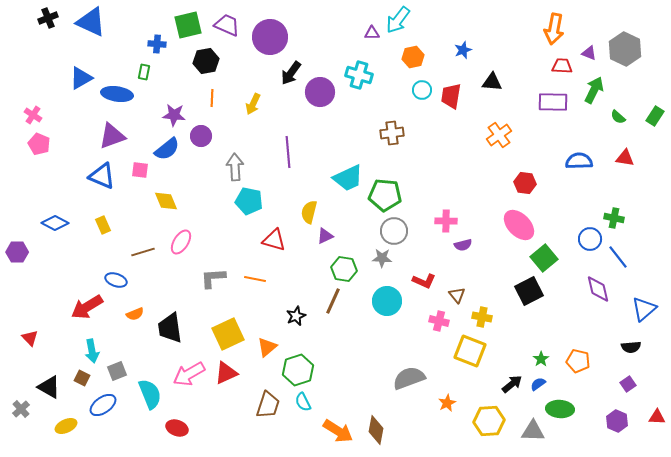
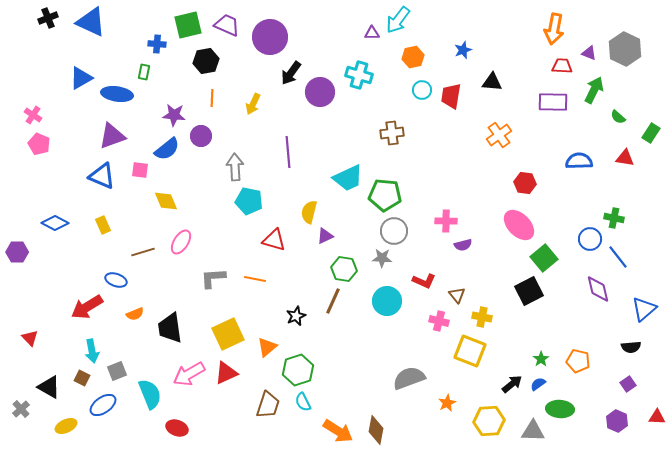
green rectangle at (655, 116): moved 4 px left, 17 px down
